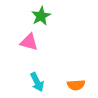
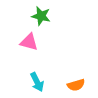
green star: rotated 30 degrees counterclockwise
orange semicircle: rotated 12 degrees counterclockwise
